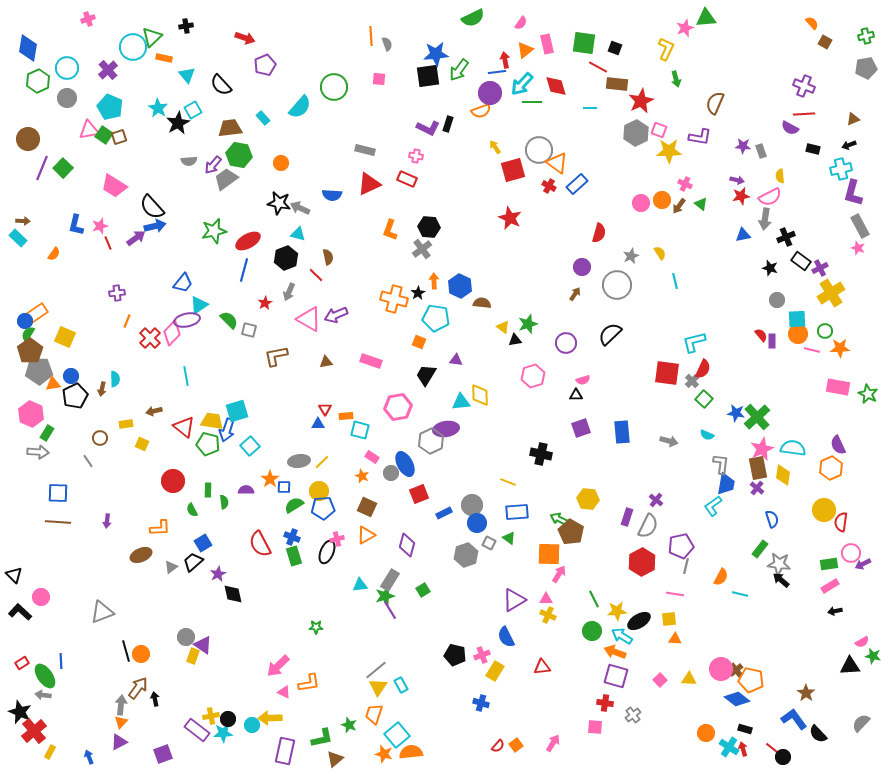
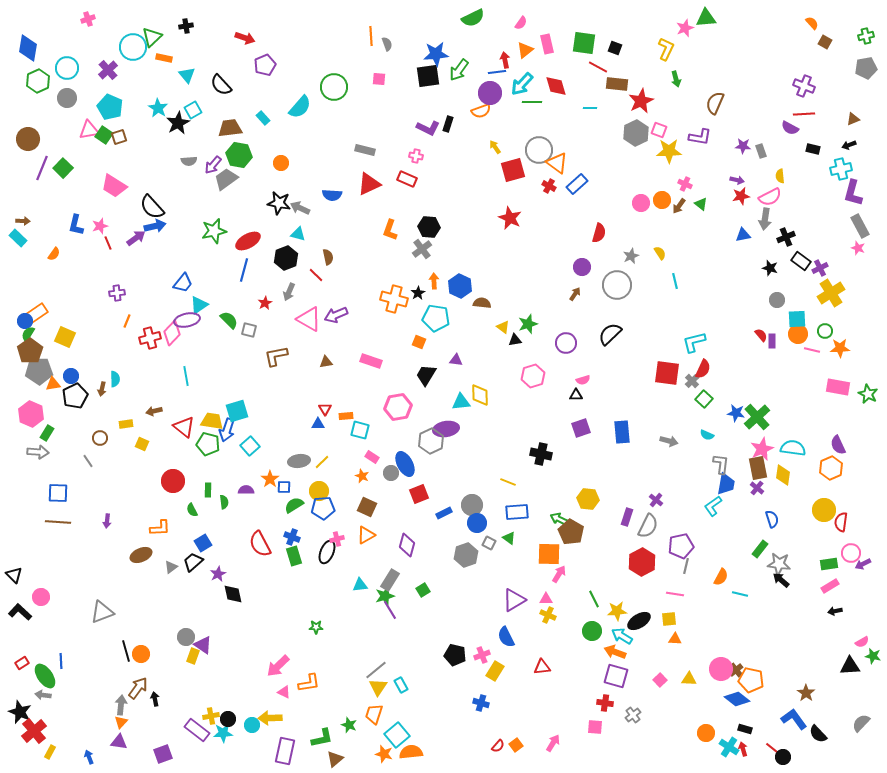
red cross at (150, 338): rotated 30 degrees clockwise
purple triangle at (119, 742): rotated 36 degrees clockwise
